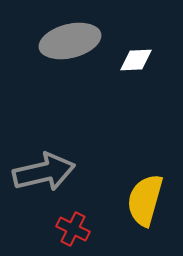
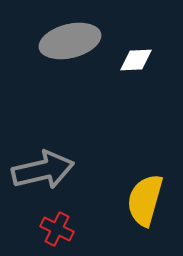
gray arrow: moved 1 px left, 2 px up
red cross: moved 16 px left
